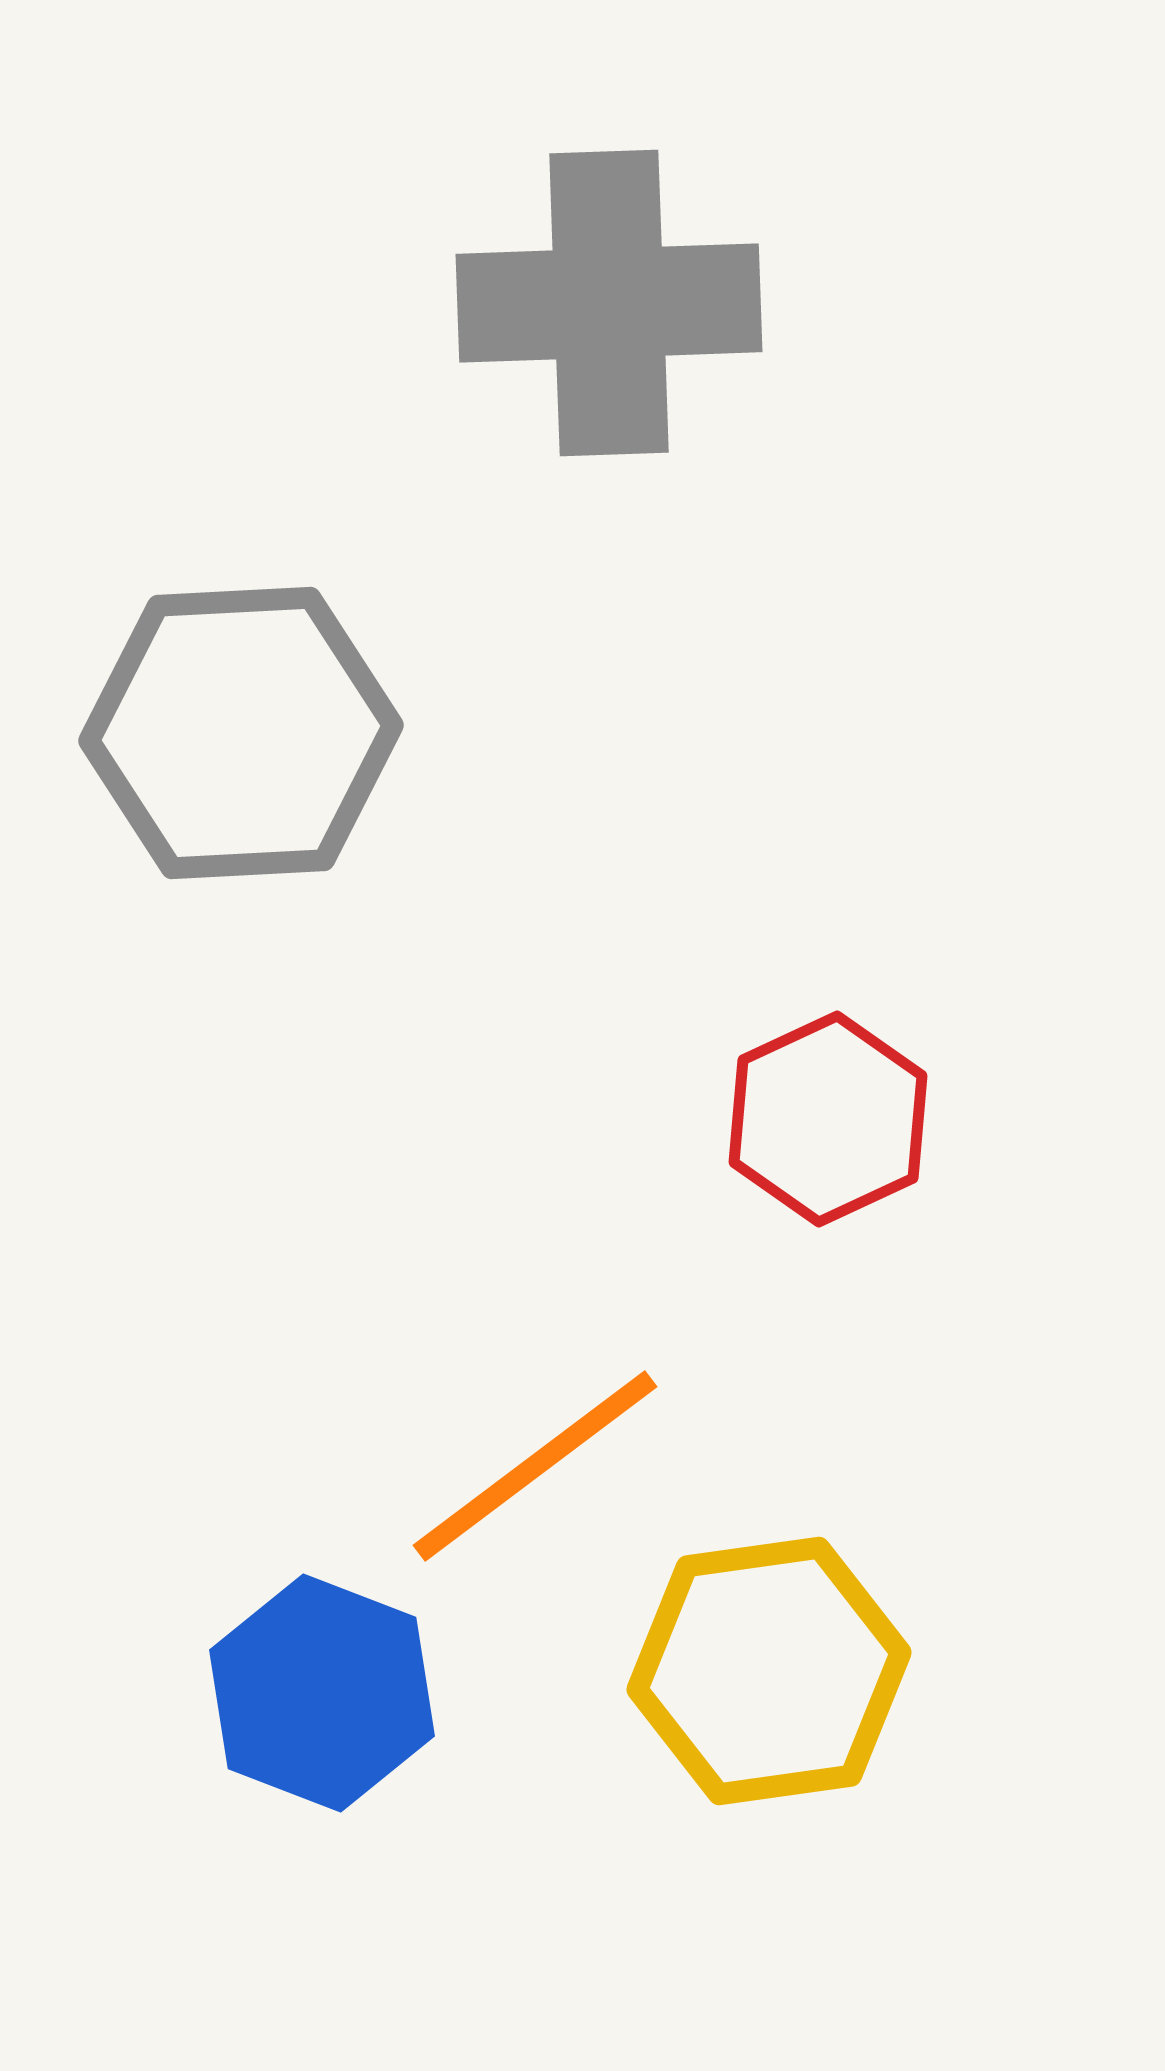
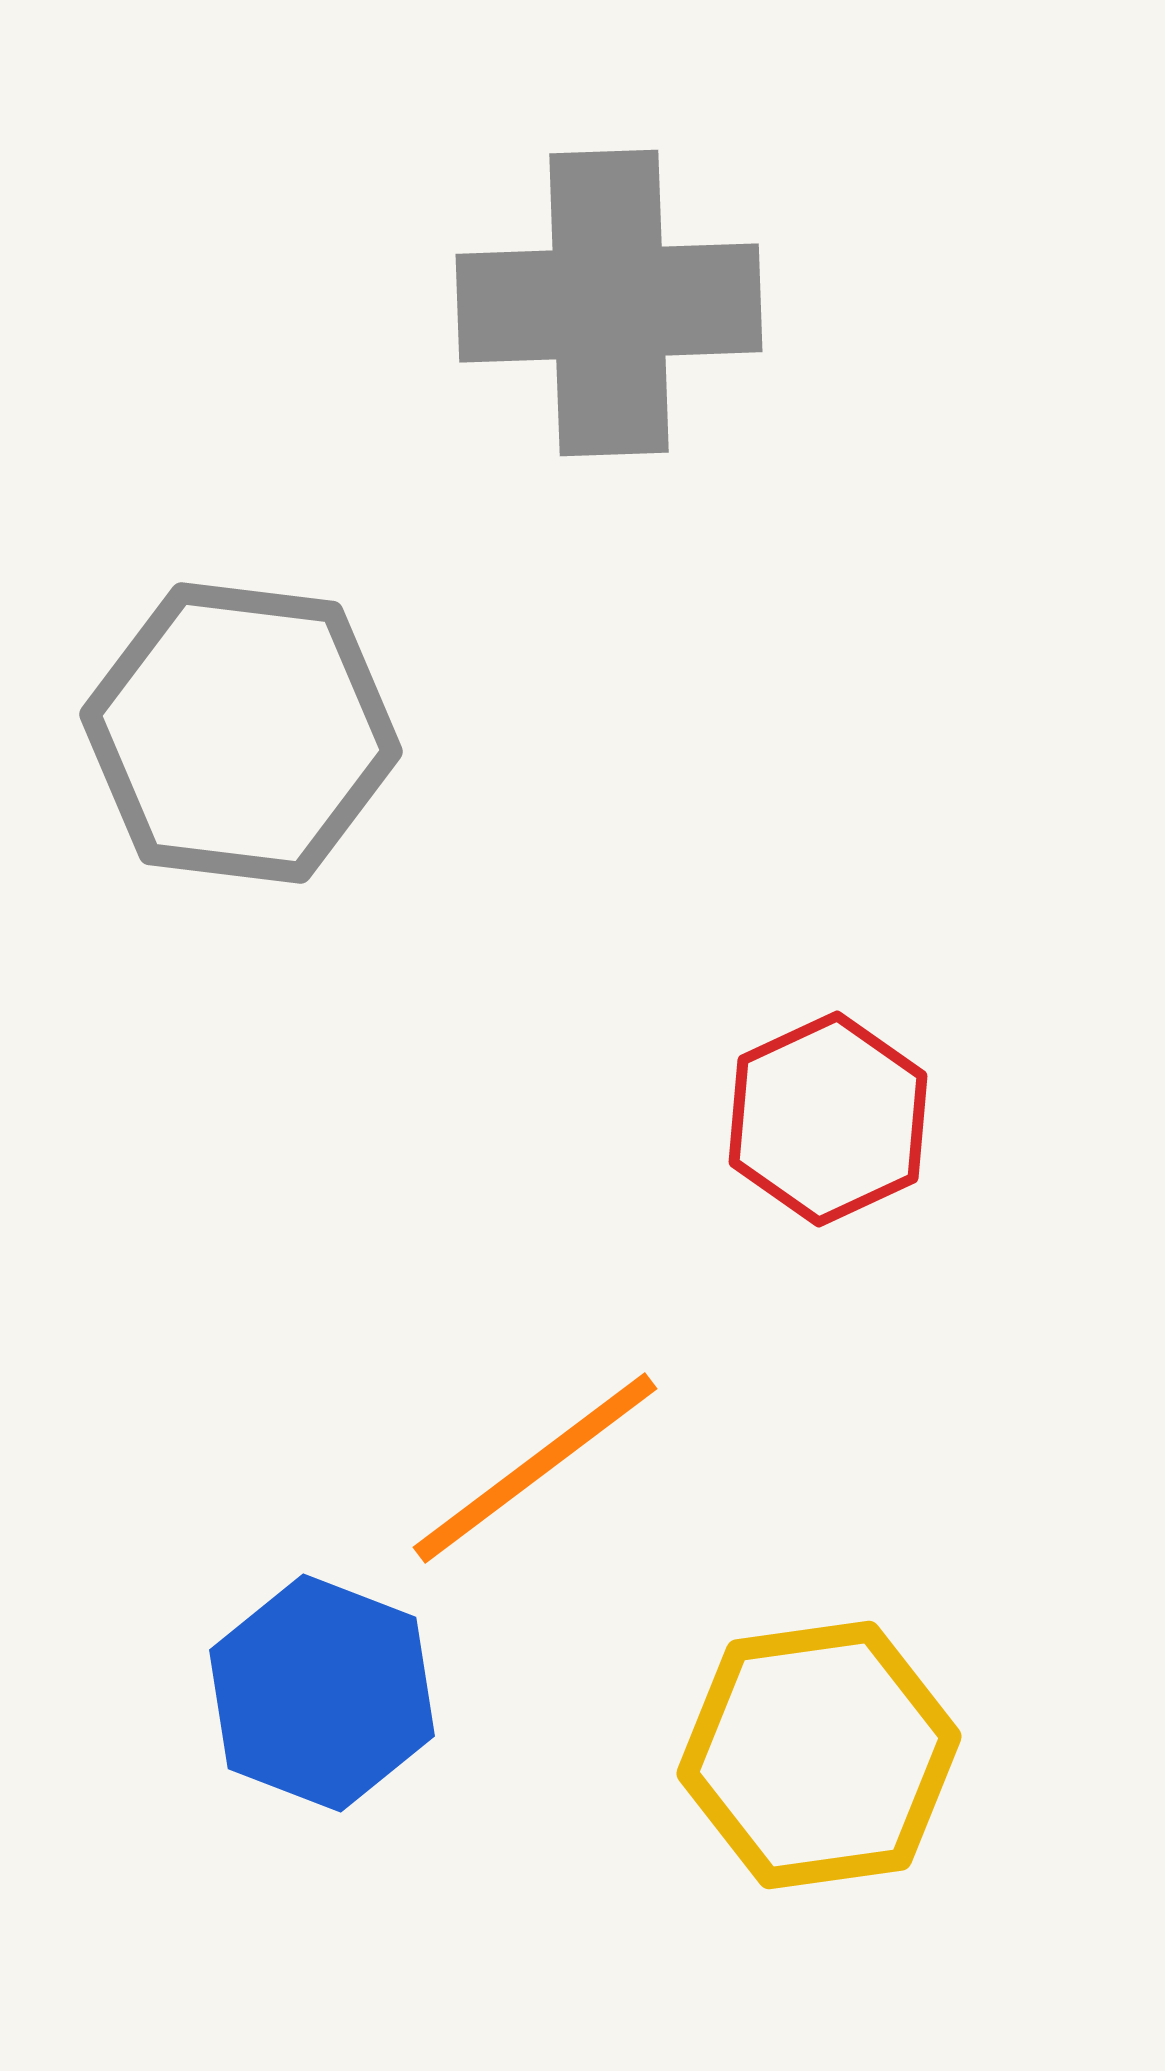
gray hexagon: rotated 10 degrees clockwise
orange line: moved 2 px down
yellow hexagon: moved 50 px right, 84 px down
